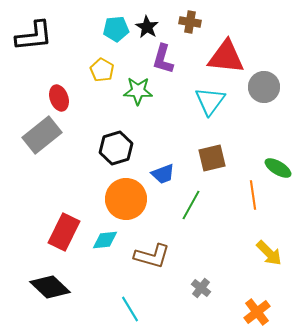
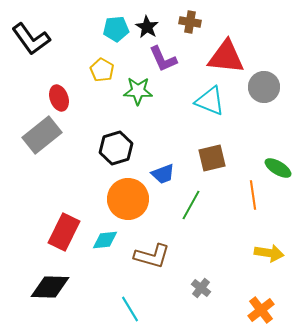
black L-shape: moved 3 px left, 3 px down; rotated 60 degrees clockwise
purple L-shape: rotated 40 degrees counterclockwise
cyan triangle: rotated 44 degrees counterclockwise
orange circle: moved 2 px right
yellow arrow: rotated 36 degrees counterclockwise
black diamond: rotated 42 degrees counterclockwise
orange cross: moved 4 px right, 2 px up
